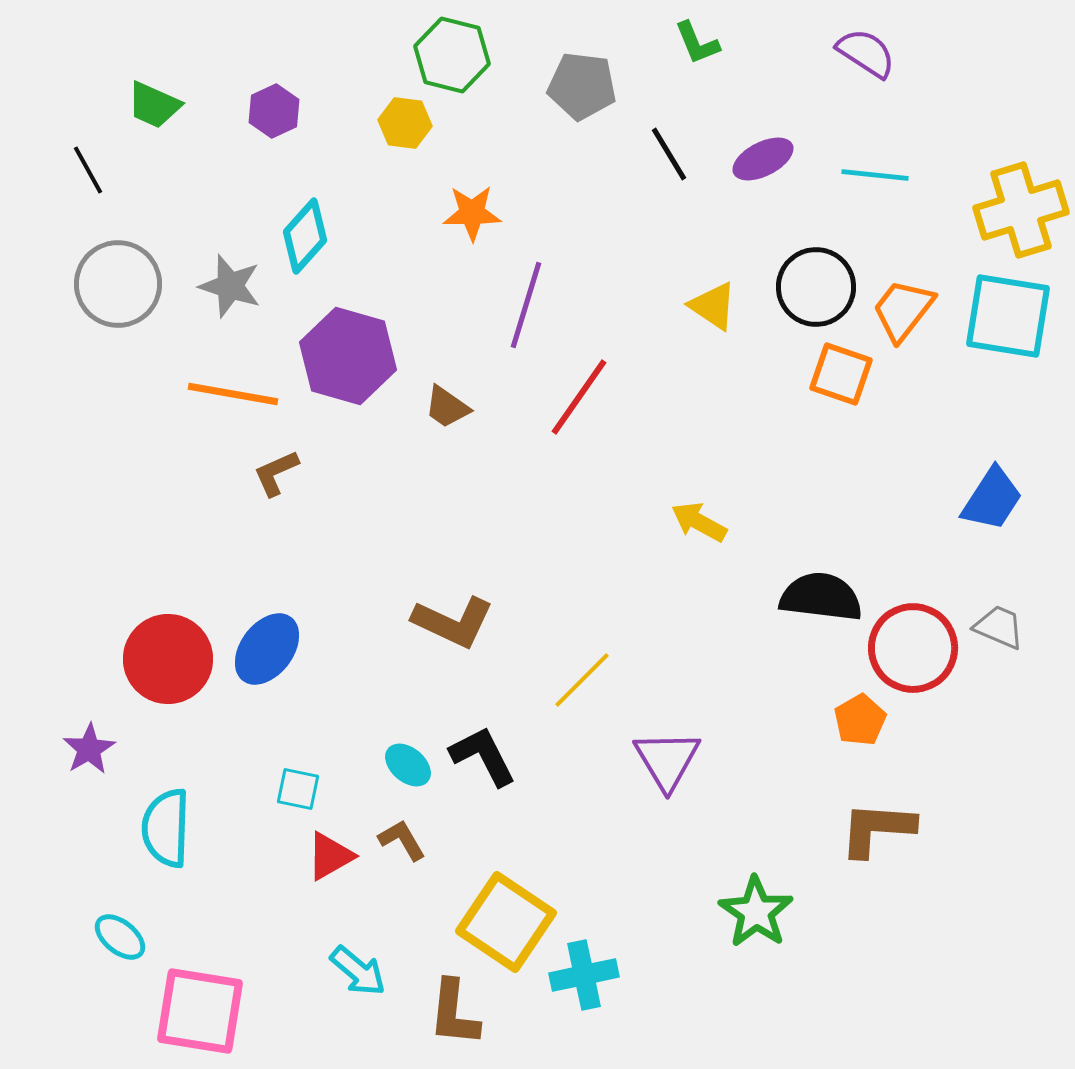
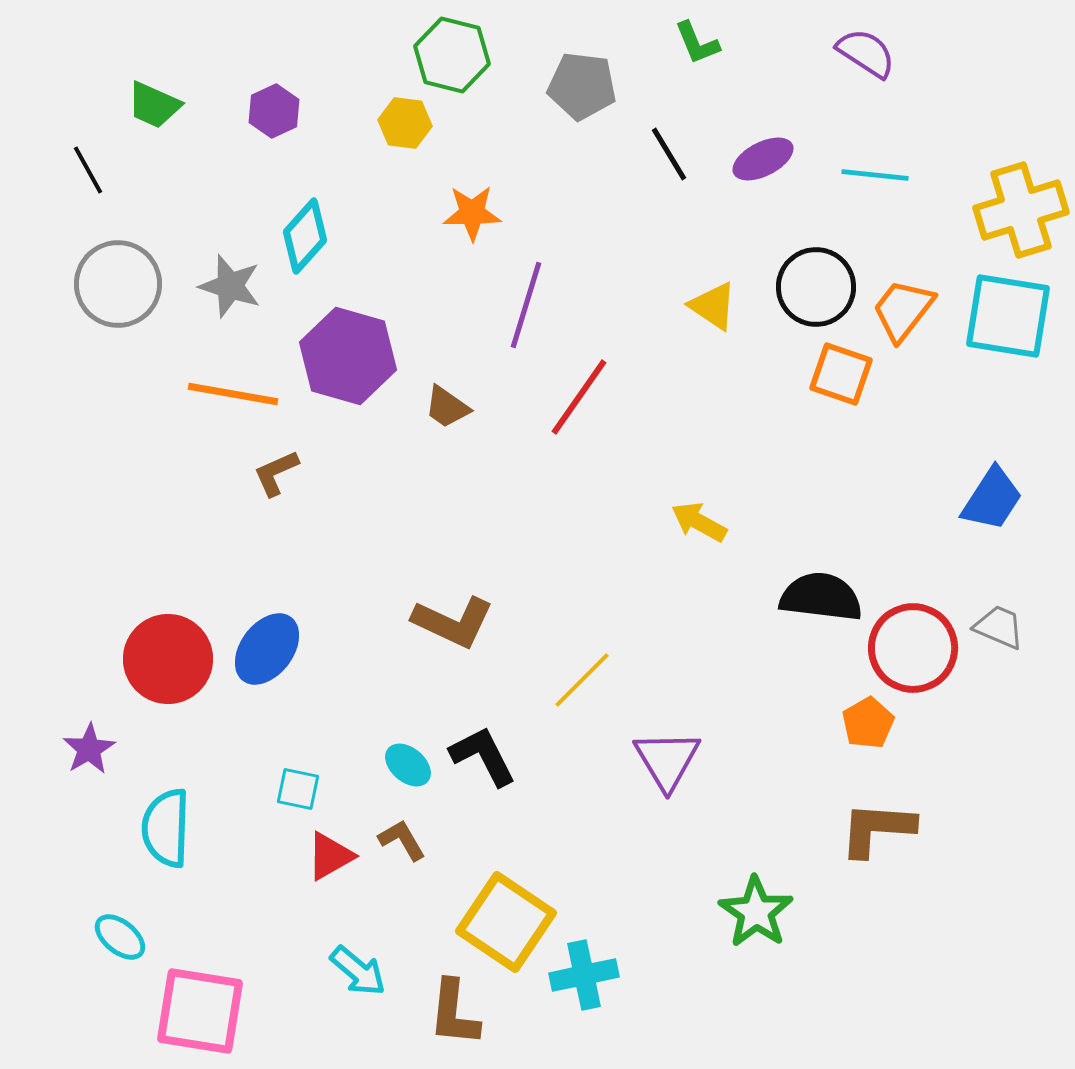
orange pentagon at (860, 720): moved 8 px right, 3 px down
